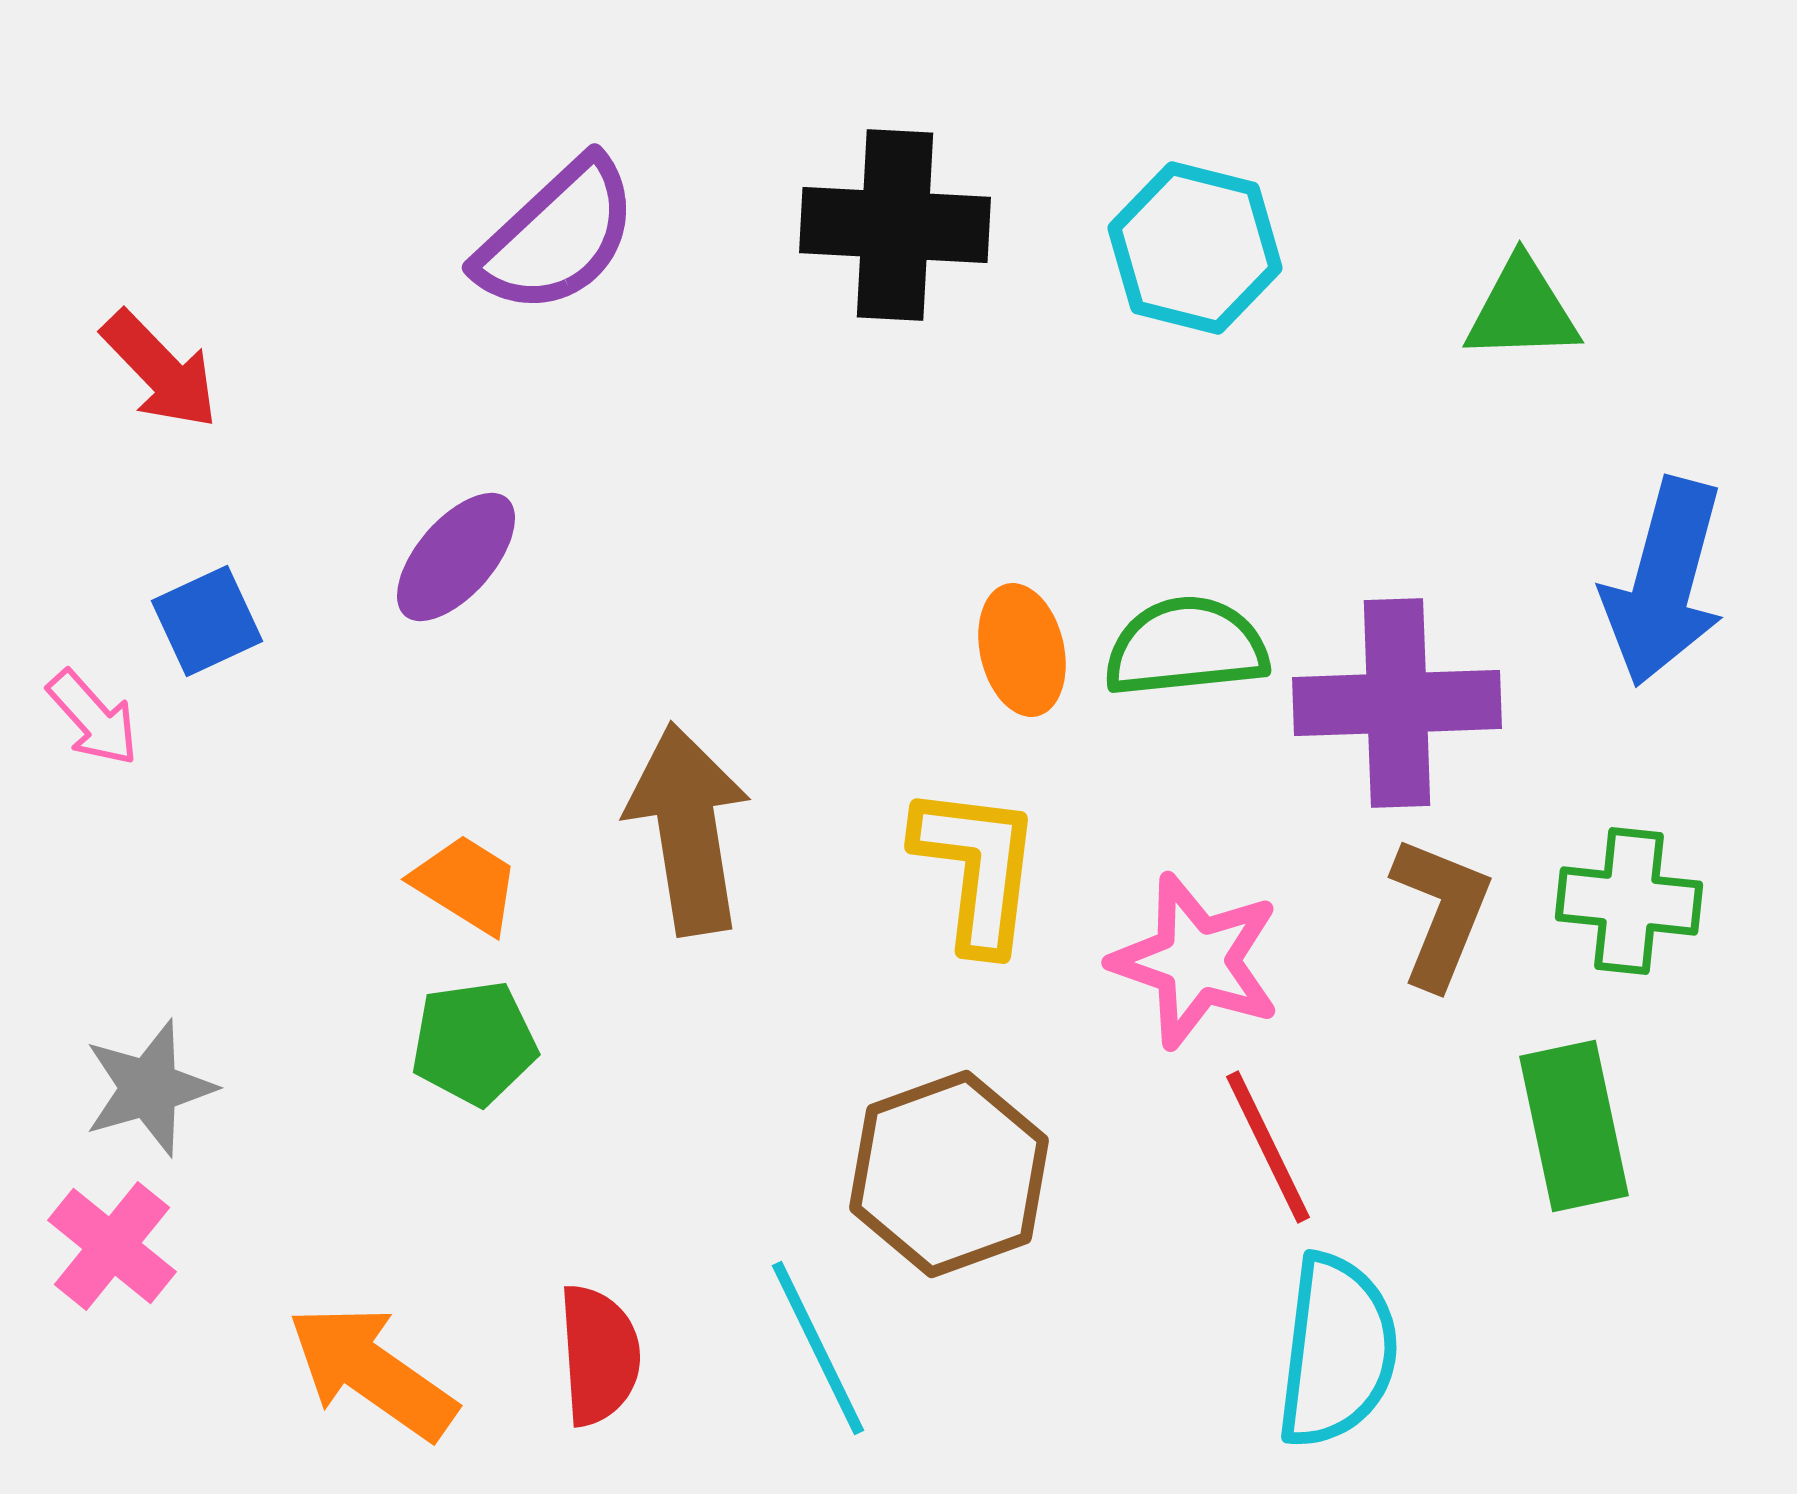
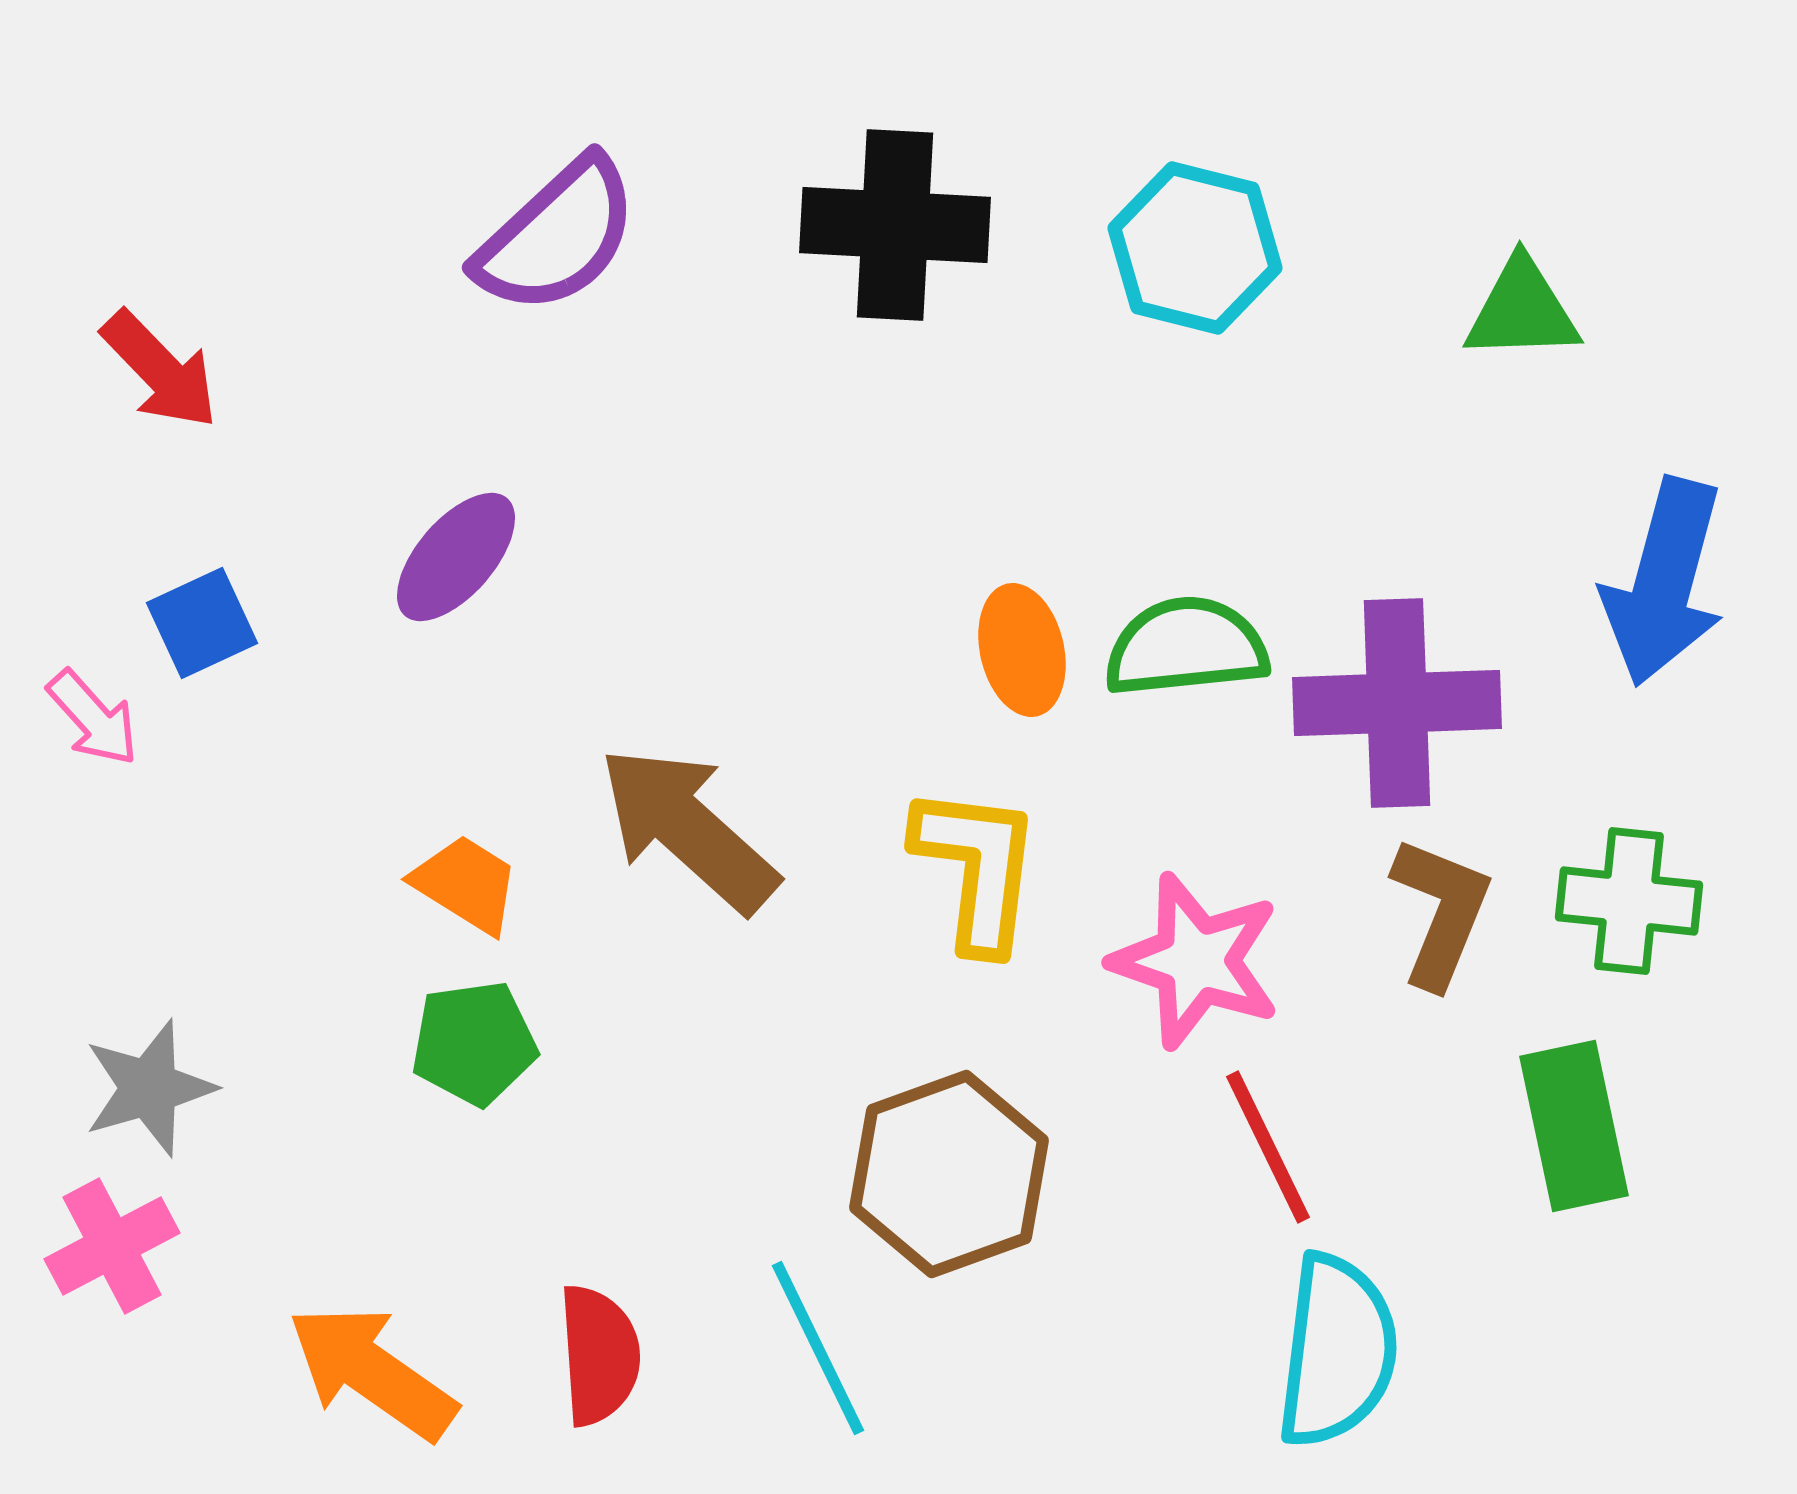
blue square: moved 5 px left, 2 px down
brown arrow: rotated 39 degrees counterclockwise
pink cross: rotated 23 degrees clockwise
